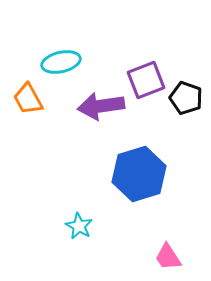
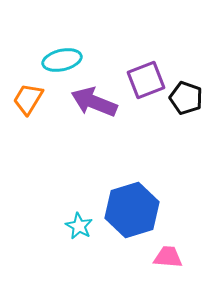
cyan ellipse: moved 1 px right, 2 px up
orange trapezoid: rotated 60 degrees clockwise
purple arrow: moved 7 px left, 4 px up; rotated 30 degrees clockwise
blue hexagon: moved 7 px left, 36 px down
pink trapezoid: rotated 128 degrees clockwise
